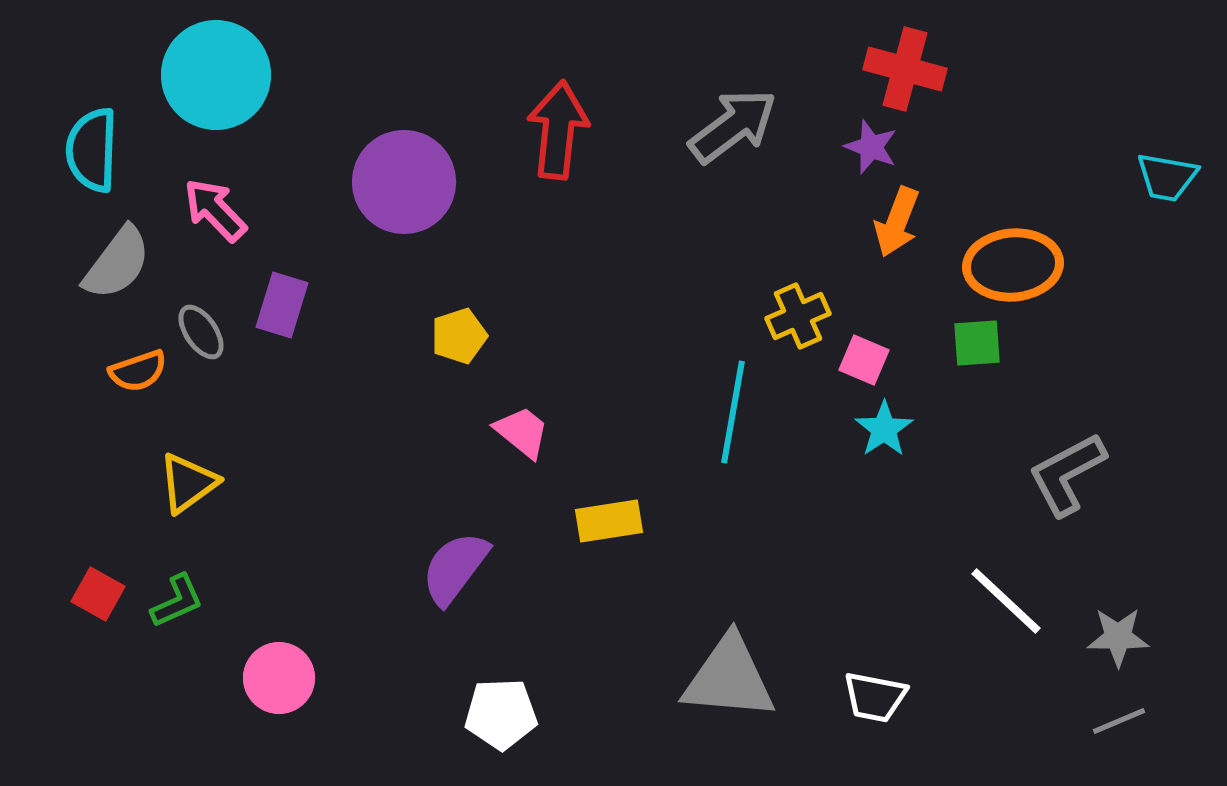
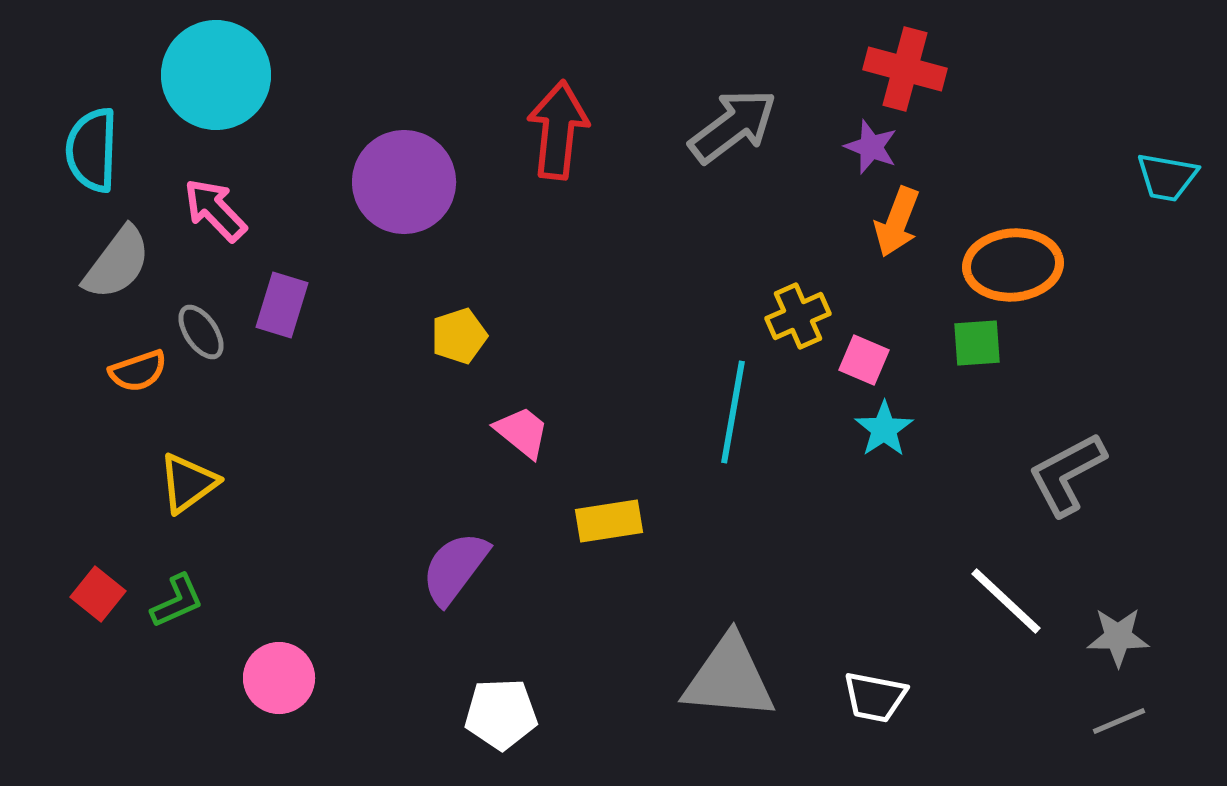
red square: rotated 10 degrees clockwise
